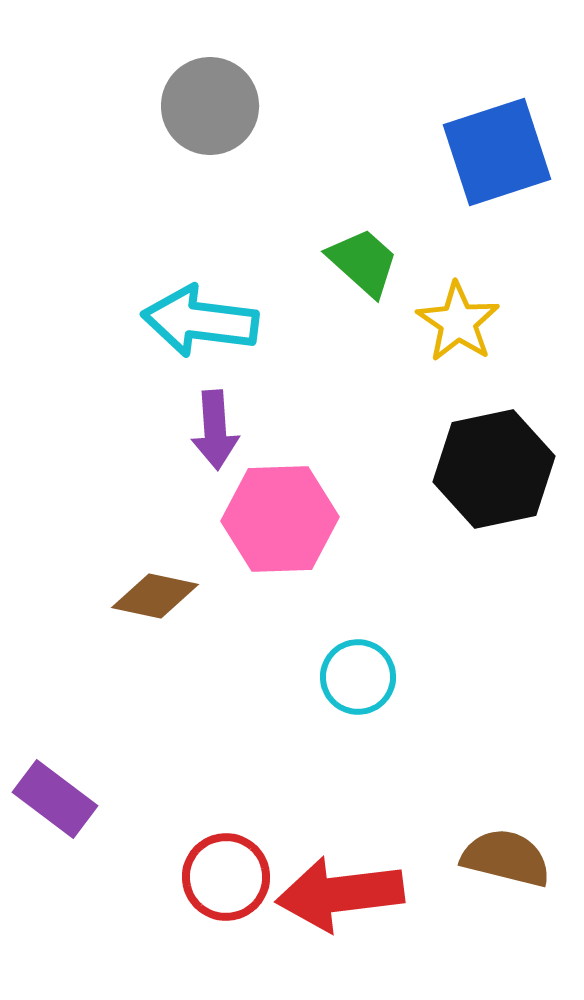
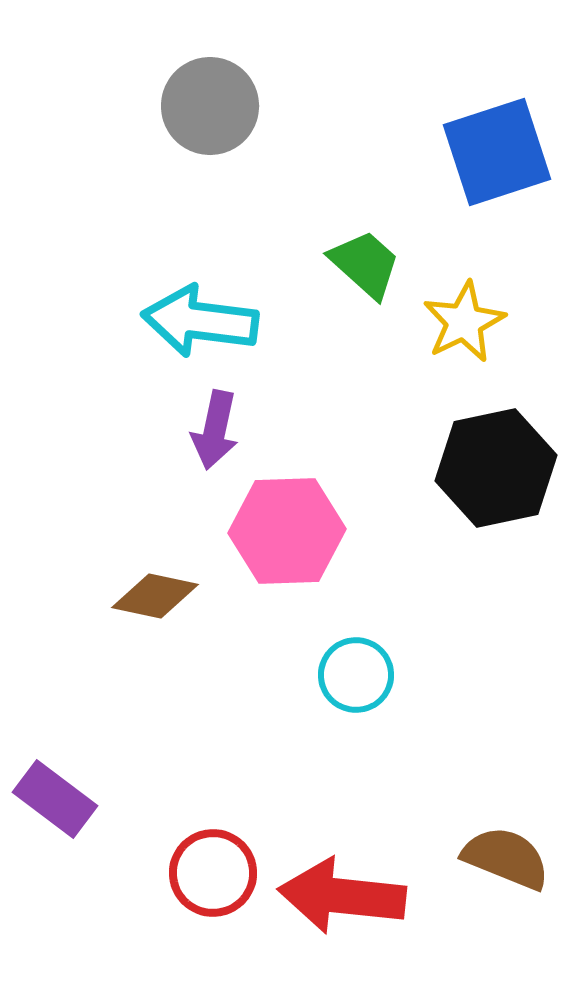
green trapezoid: moved 2 px right, 2 px down
yellow star: moved 6 px right; rotated 12 degrees clockwise
purple arrow: rotated 16 degrees clockwise
black hexagon: moved 2 px right, 1 px up
pink hexagon: moved 7 px right, 12 px down
cyan circle: moved 2 px left, 2 px up
brown semicircle: rotated 8 degrees clockwise
red circle: moved 13 px left, 4 px up
red arrow: moved 2 px right, 2 px down; rotated 13 degrees clockwise
